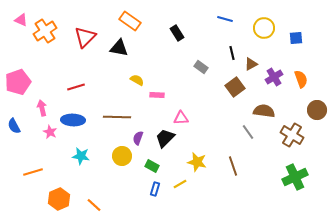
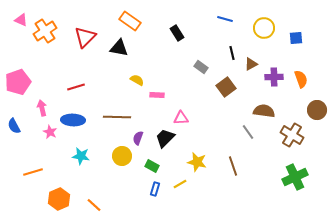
purple cross at (274, 77): rotated 30 degrees clockwise
brown square at (235, 87): moved 9 px left
